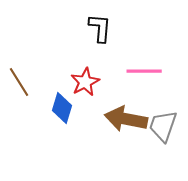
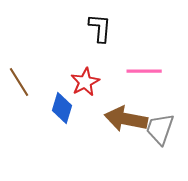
gray trapezoid: moved 3 px left, 3 px down
